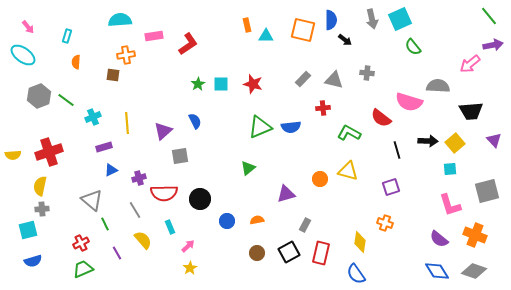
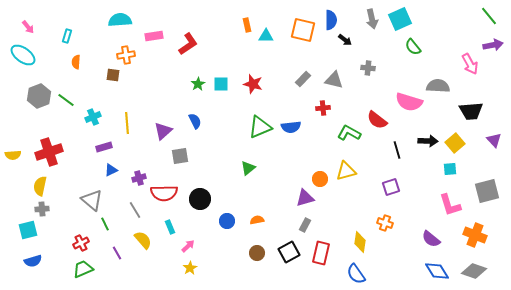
pink arrow at (470, 64): rotated 80 degrees counterclockwise
gray cross at (367, 73): moved 1 px right, 5 px up
red semicircle at (381, 118): moved 4 px left, 2 px down
yellow triangle at (348, 171): moved 2 px left; rotated 30 degrees counterclockwise
purple triangle at (286, 194): moved 19 px right, 4 px down
purple semicircle at (439, 239): moved 8 px left
